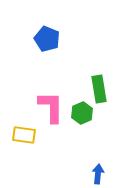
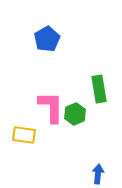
blue pentagon: rotated 20 degrees clockwise
green hexagon: moved 7 px left, 1 px down
